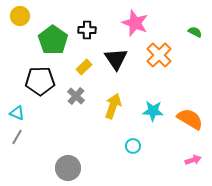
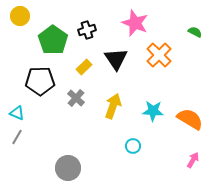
black cross: rotated 18 degrees counterclockwise
gray cross: moved 2 px down
pink arrow: rotated 42 degrees counterclockwise
